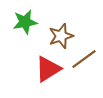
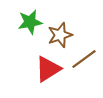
green star: moved 5 px right
brown star: moved 1 px left, 1 px up
